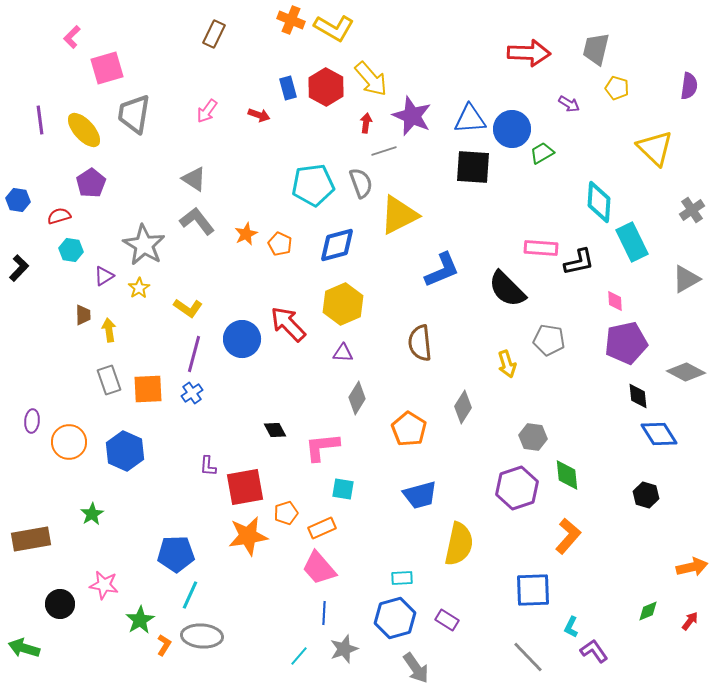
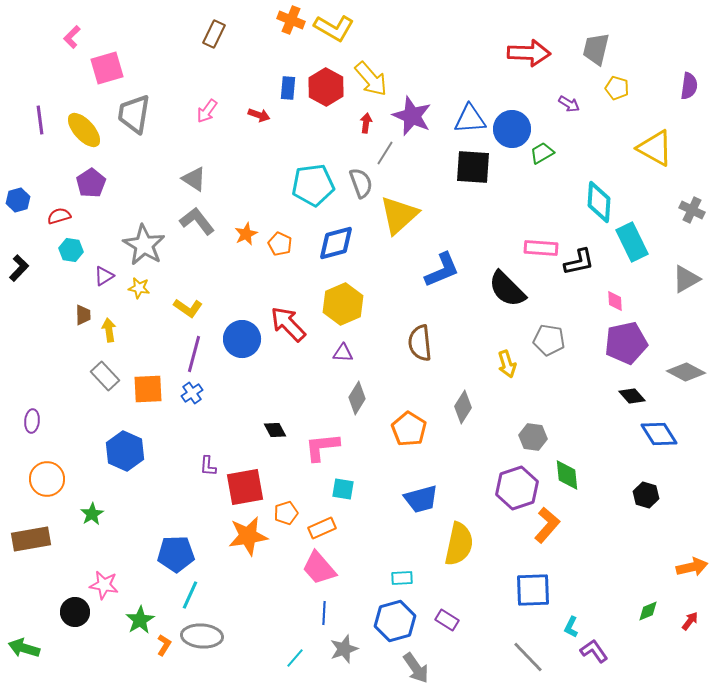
blue rectangle at (288, 88): rotated 20 degrees clockwise
yellow triangle at (655, 148): rotated 15 degrees counterclockwise
gray line at (384, 151): moved 1 px right, 2 px down; rotated 40 degrees counterclockwise
blue hexagon at (18, 200): rotated 25 degrees counterclockwise
gray cross at (692, 210): rotated 30 degrees counterclockwise
yellow triangle at (399, 215): rotated 15 degrees counterclockwise
blue diamond at (337, 245): moved 1 px left, 2 px up
yellow star at (139, 288): rotated 30 degrees counterclockwise
gray rectangle at (109, 380): moved 4 px left, 4 px up; rotated 24 degrees counterclockwise
black diamond at (638, 396): moved 6 px left; rotated 36 degrees counterclockwise
orange circle at (69, 442): moved 22 px left, 37 px down
blue trapezoid at (420, 495): moved 1 px right, 4 px down
orange L-shape at (568, 536): moved 21 px left, 11 px up
black circle at (60, 604): moved 15 px right, 8 px down
blue hexagon at (395, 618): moved 3 px down
cyan line at (299, 656): moved 4 px left, 2 px down
